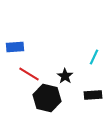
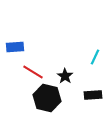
cyan line: moved 1 px right
red line: moved 4 px right, 2 px up
